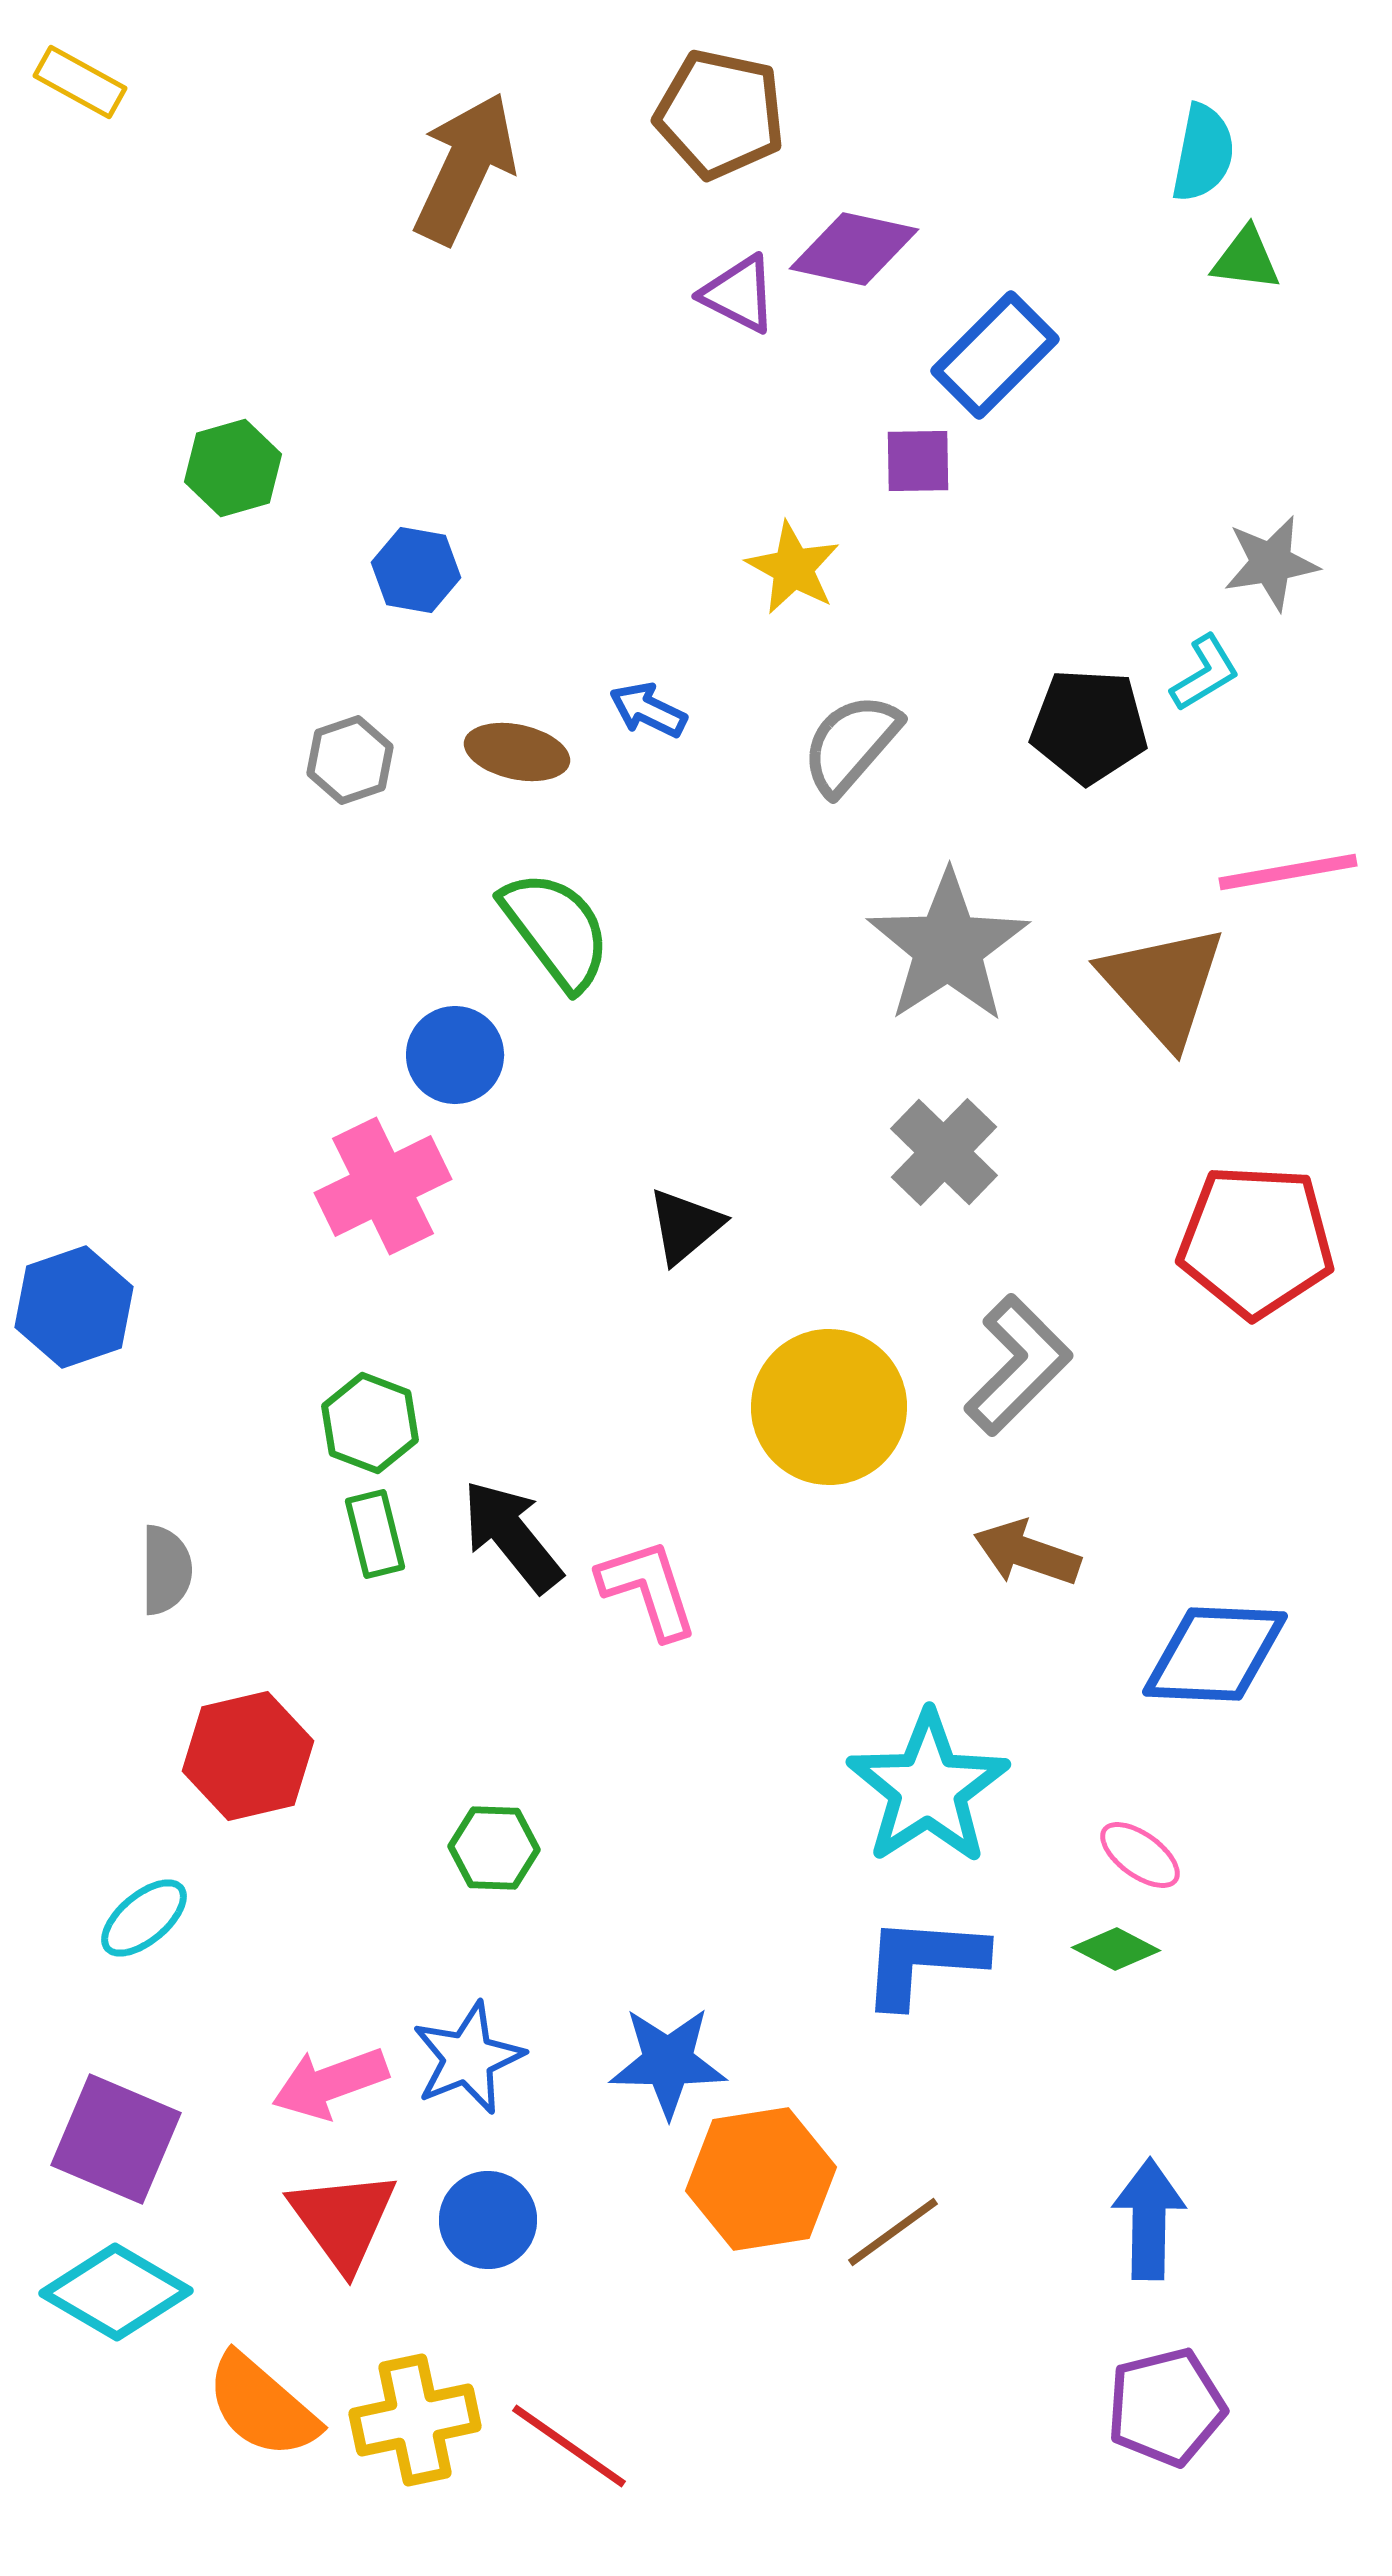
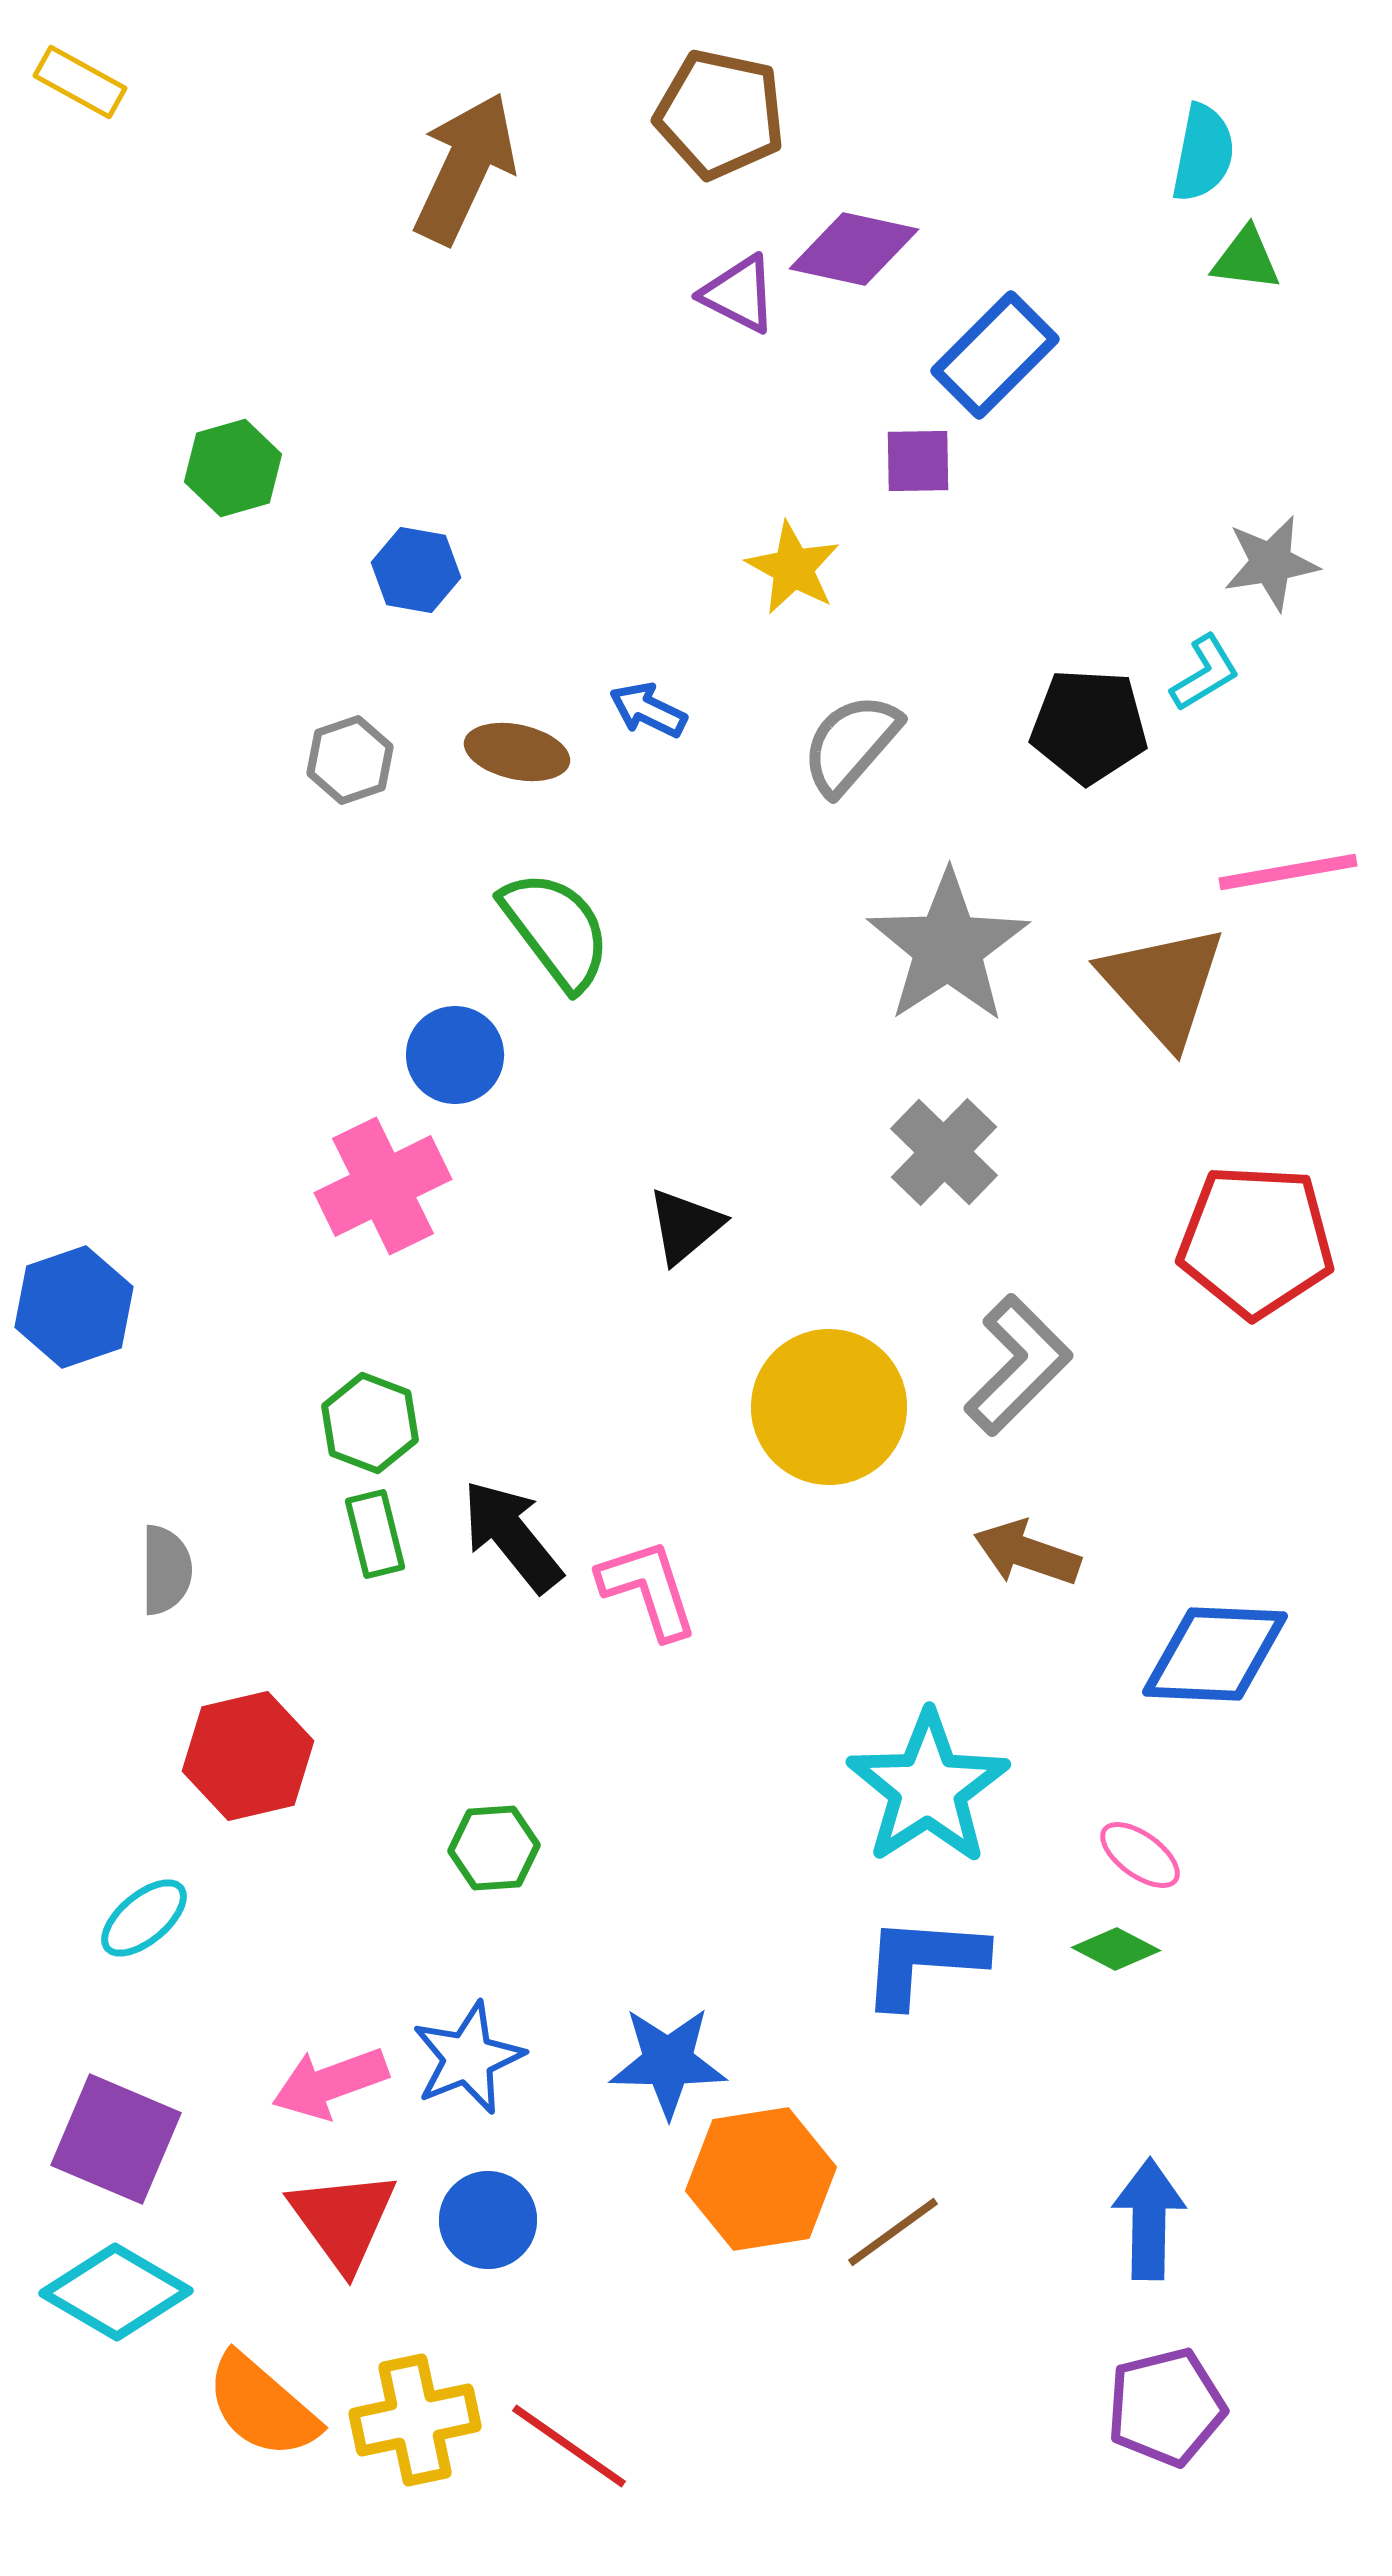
green hexagon at (494, 1848): rotated 6 degrees counterclockwise
